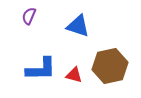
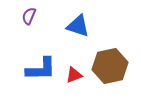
red triangle: rotated 36 degrees counterclockwise
